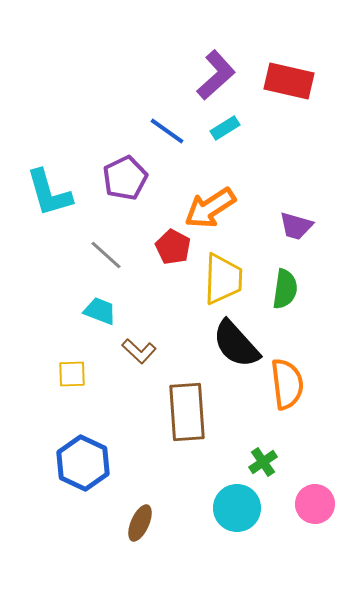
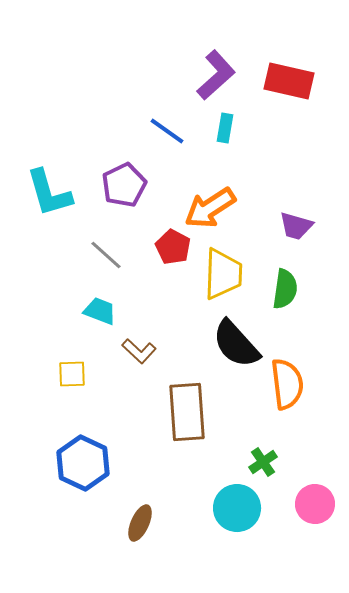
cyan rectangle: rotated 48 degrees counterclockwise
purple pentagon: moved 1 px left, 7 px down
yellow trapezoid: moved 5 px up
